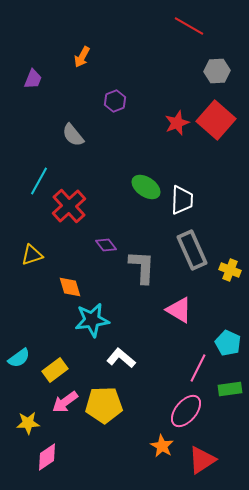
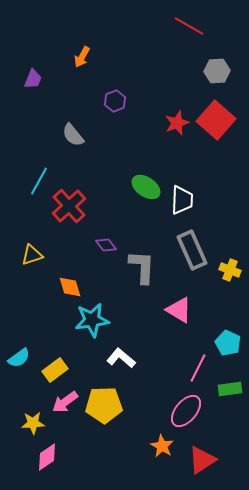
yellow star: moved 5 px right
